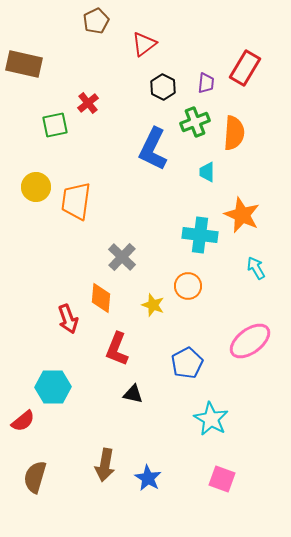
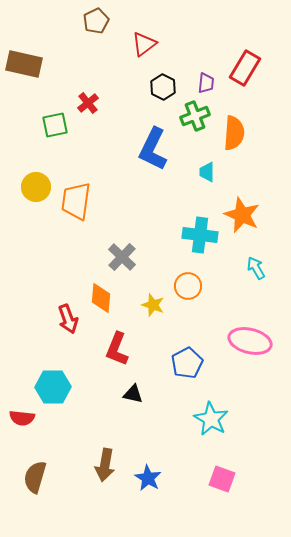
green cross: moved 6 px up
pink ellipse: rotated 51 degrees clockwise
red semicircle: moved 1 px left, 3 px up; rotated 45 degrees clockwise
